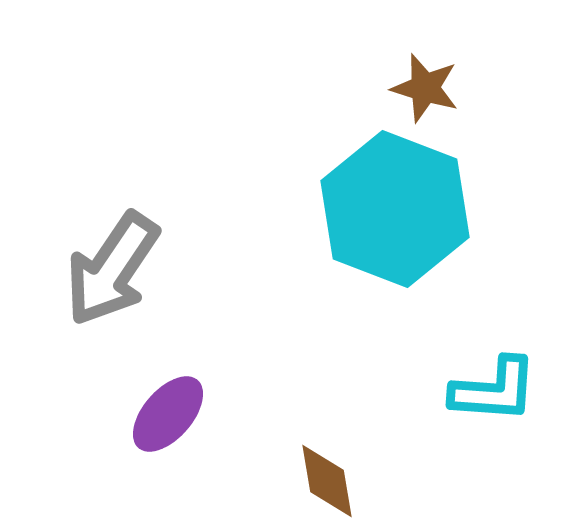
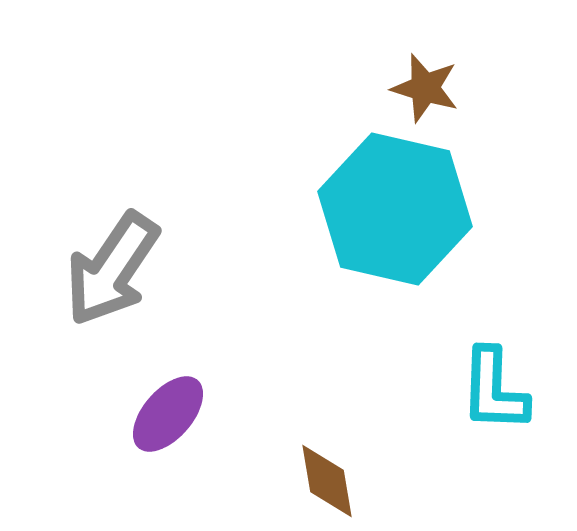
cyan hexagon: rotated 8 degrees counterclockwise
cyan L-shape: rotated 88 degrees clockwise
